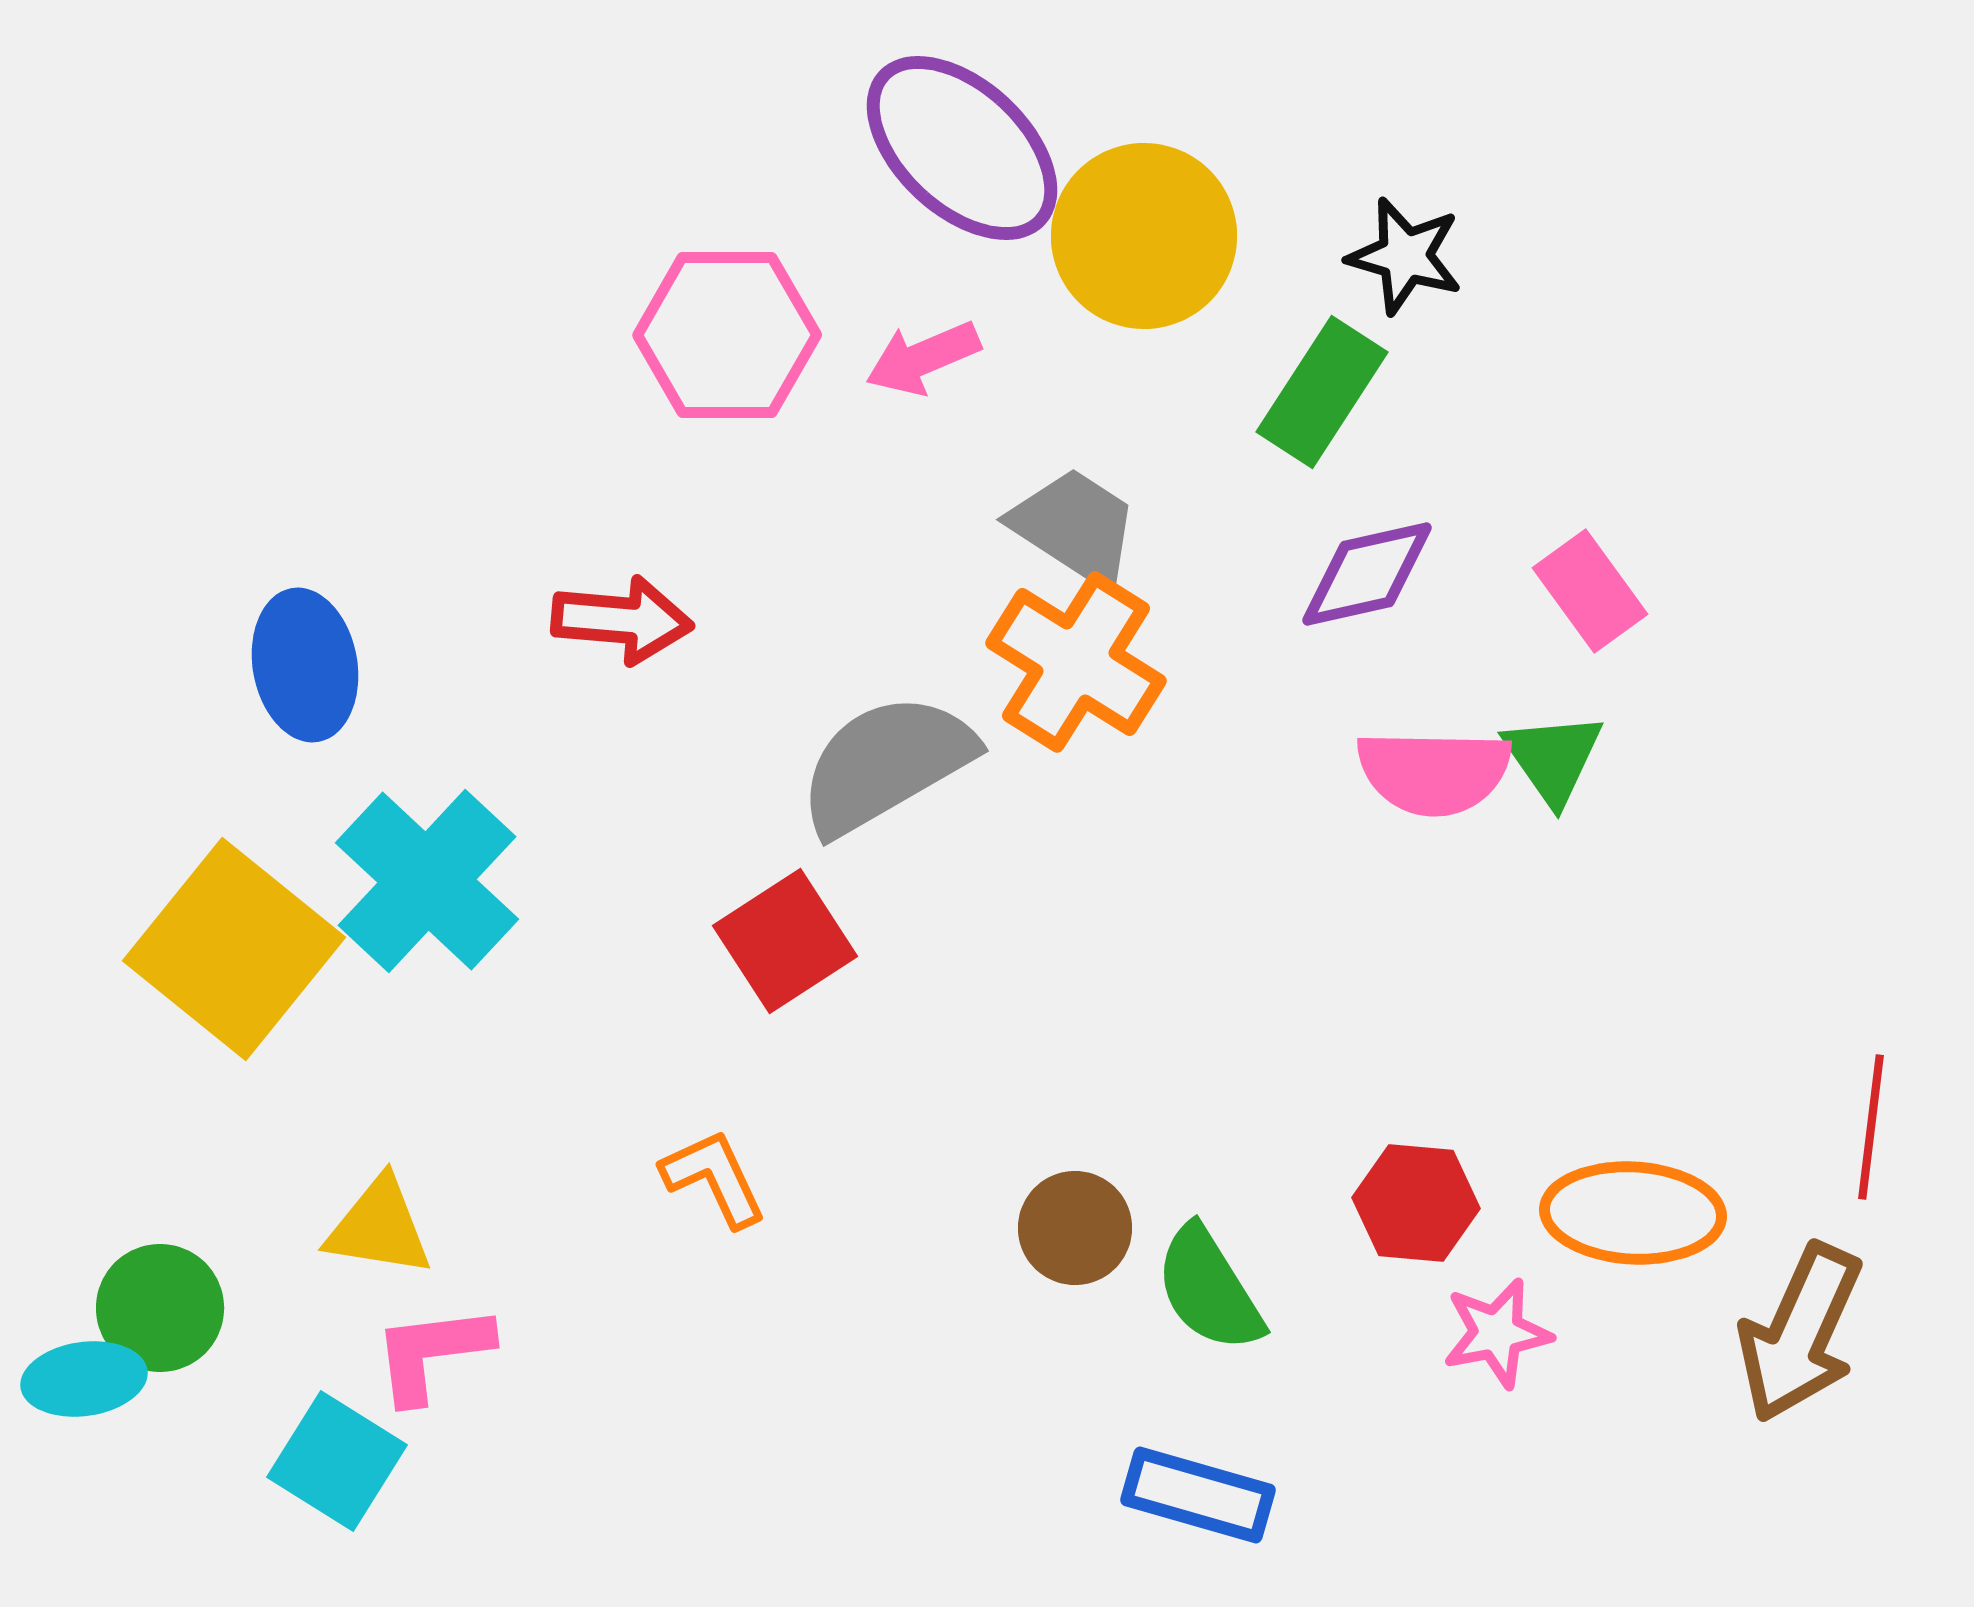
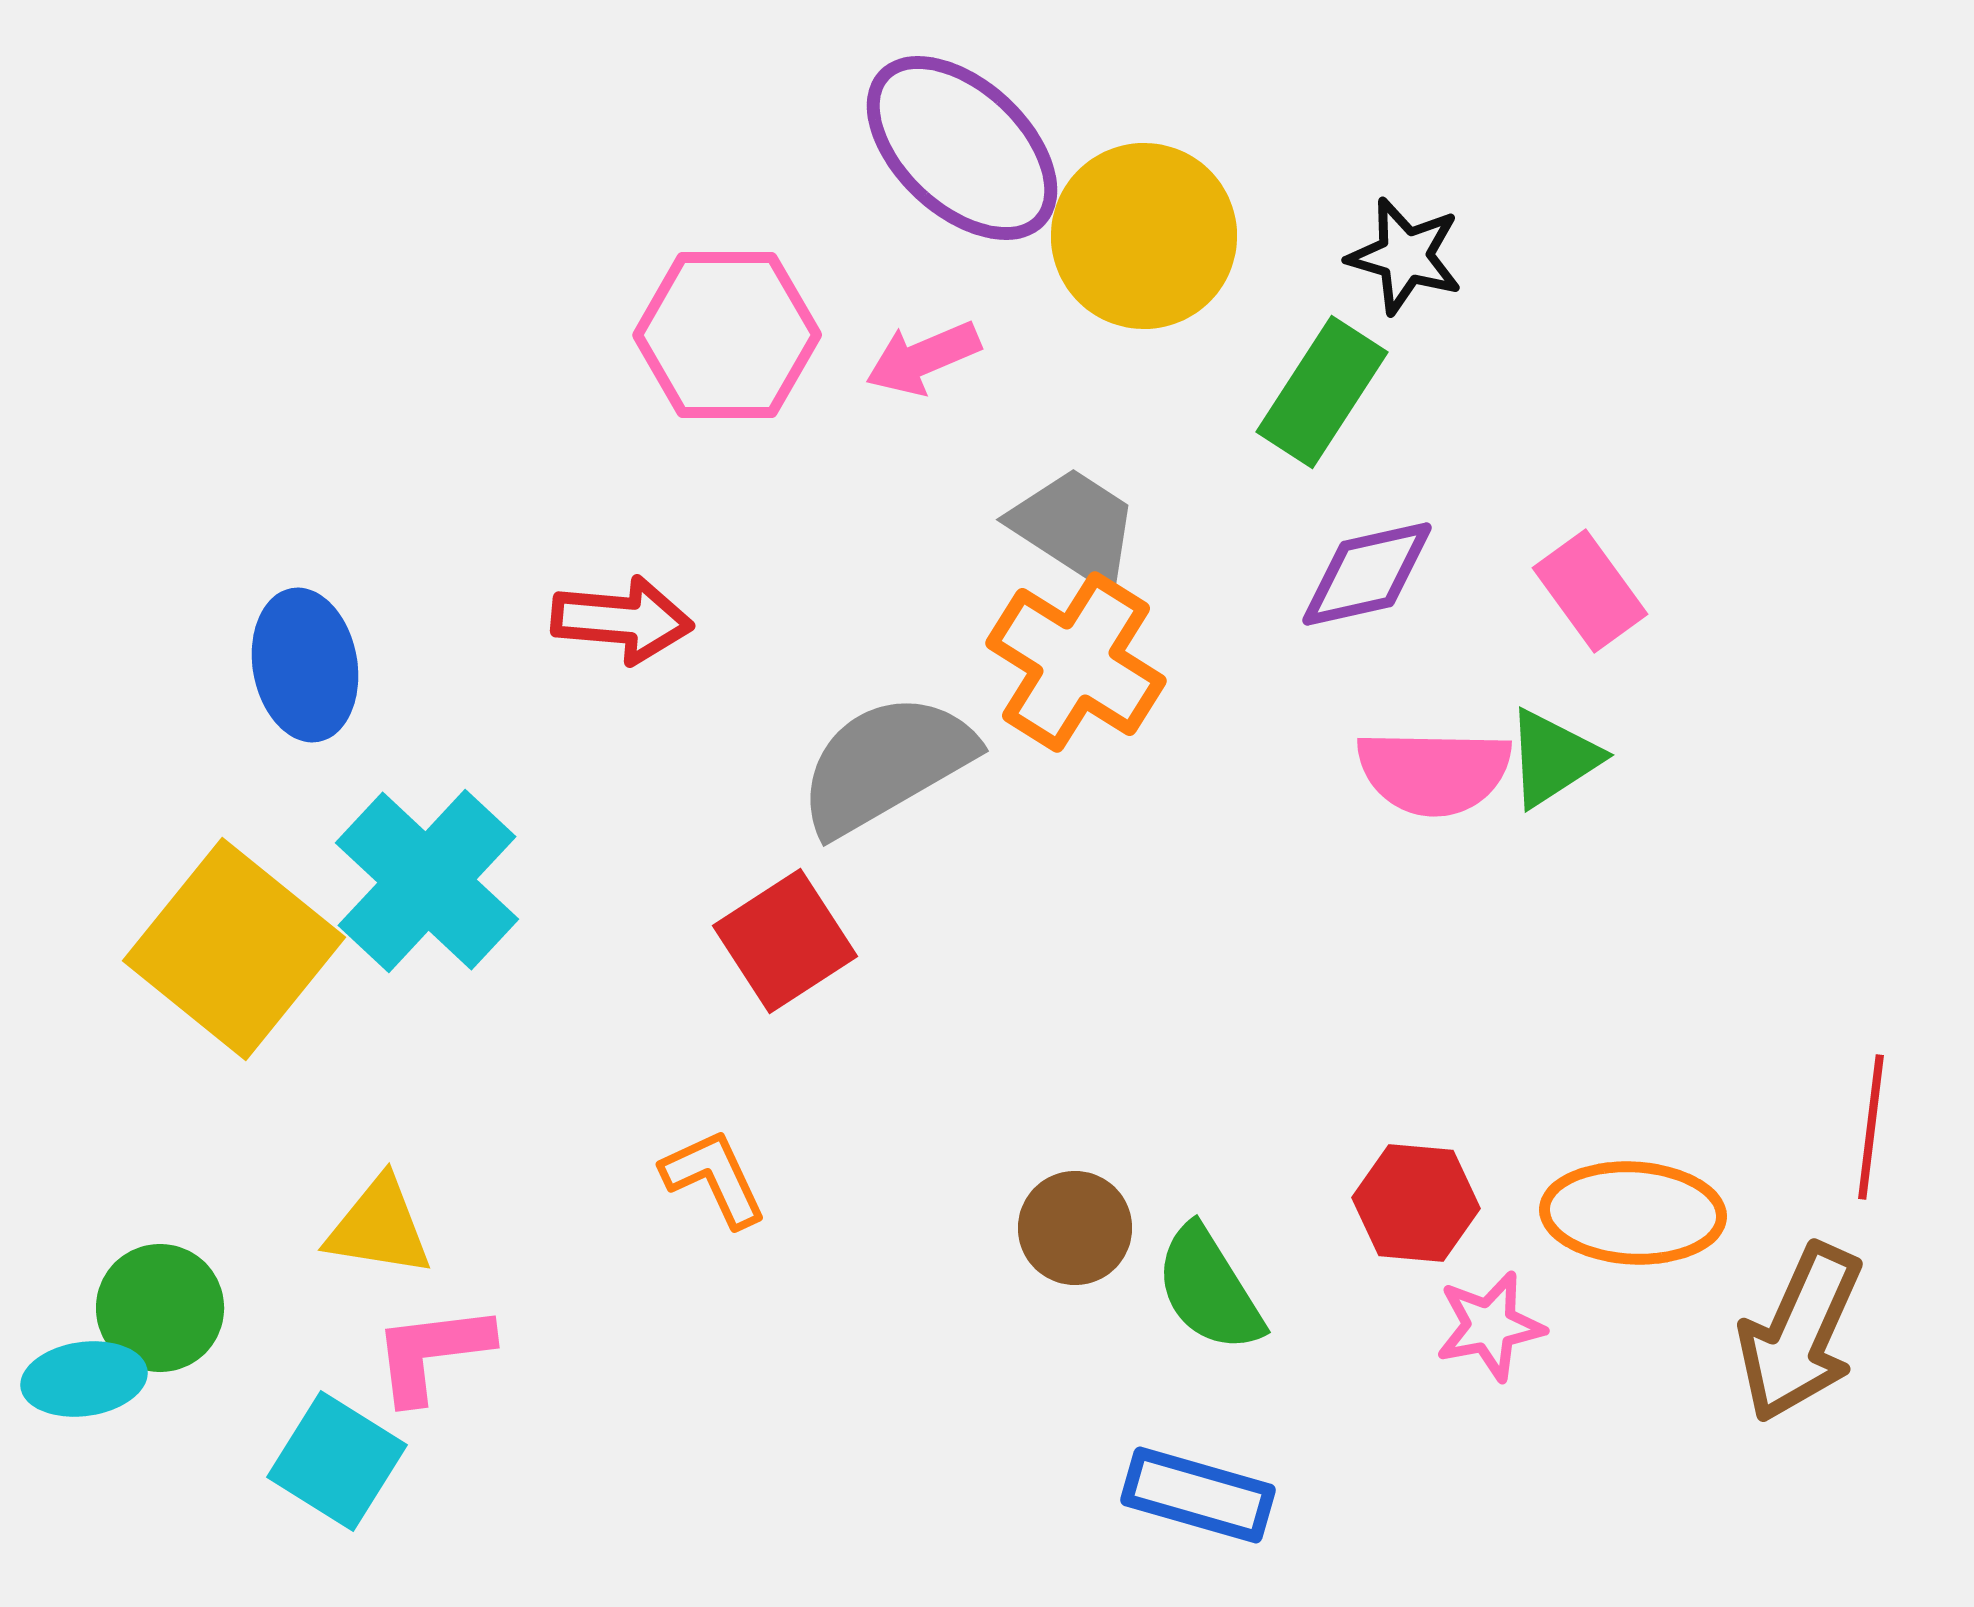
green triangle: rotated 32 degrees clockwise
pink star: moved 7 px left, 7 px up
